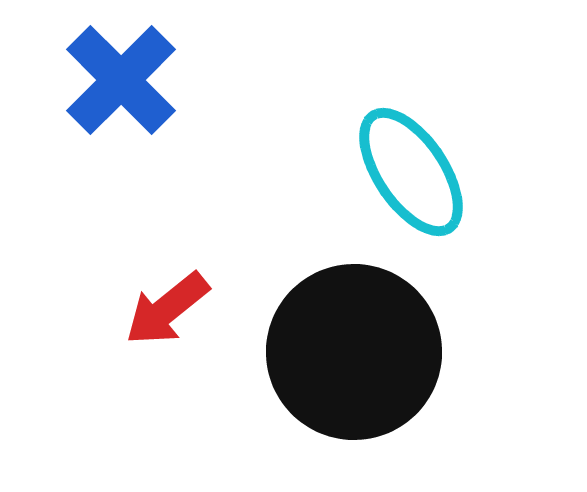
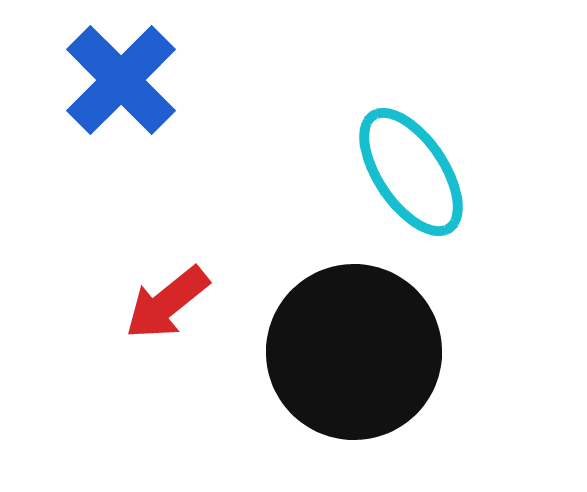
red arrow: moved 6 px up
